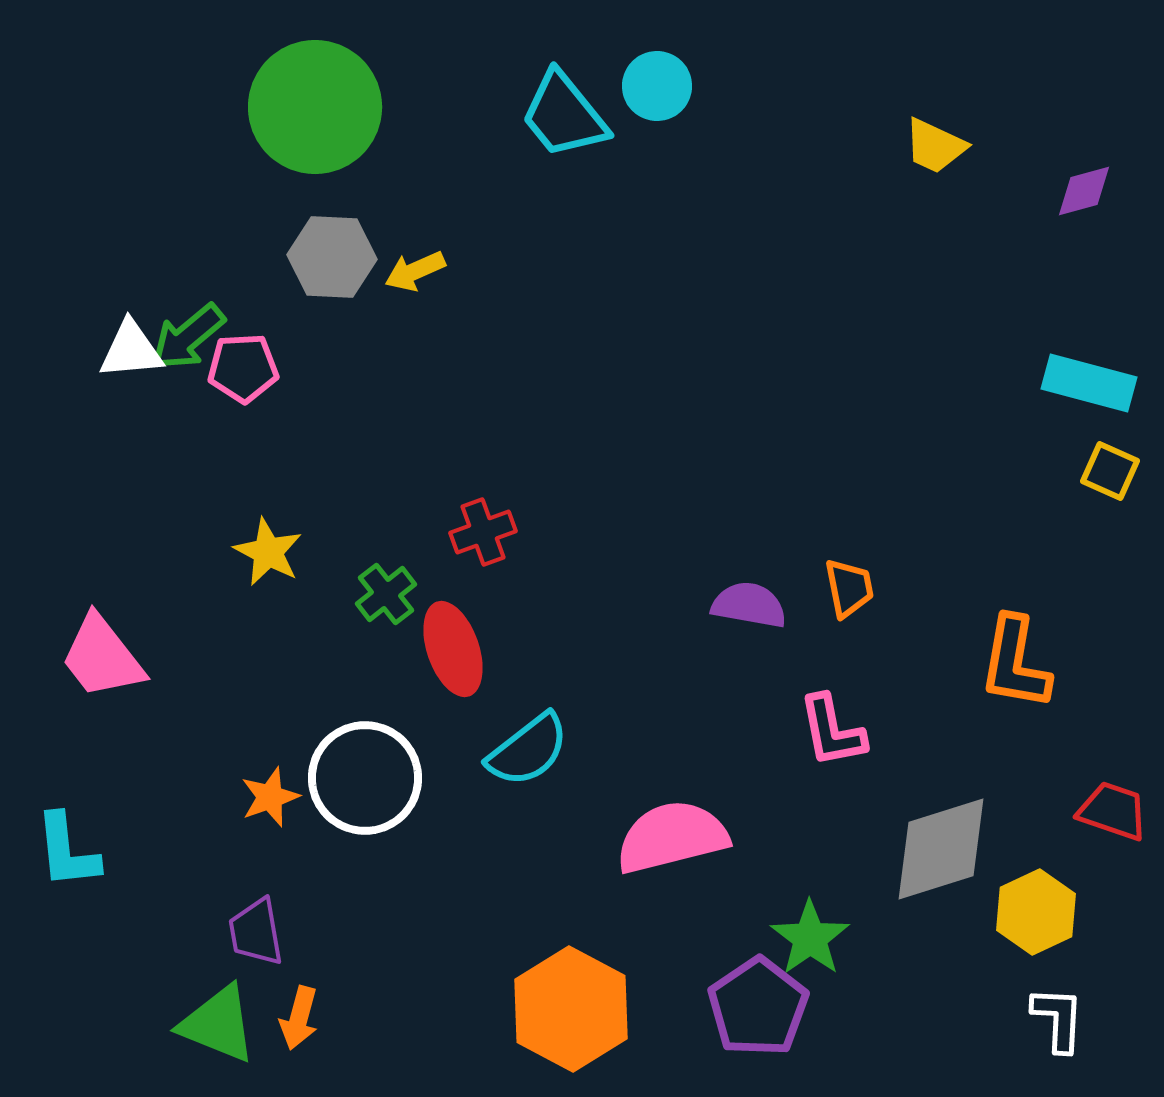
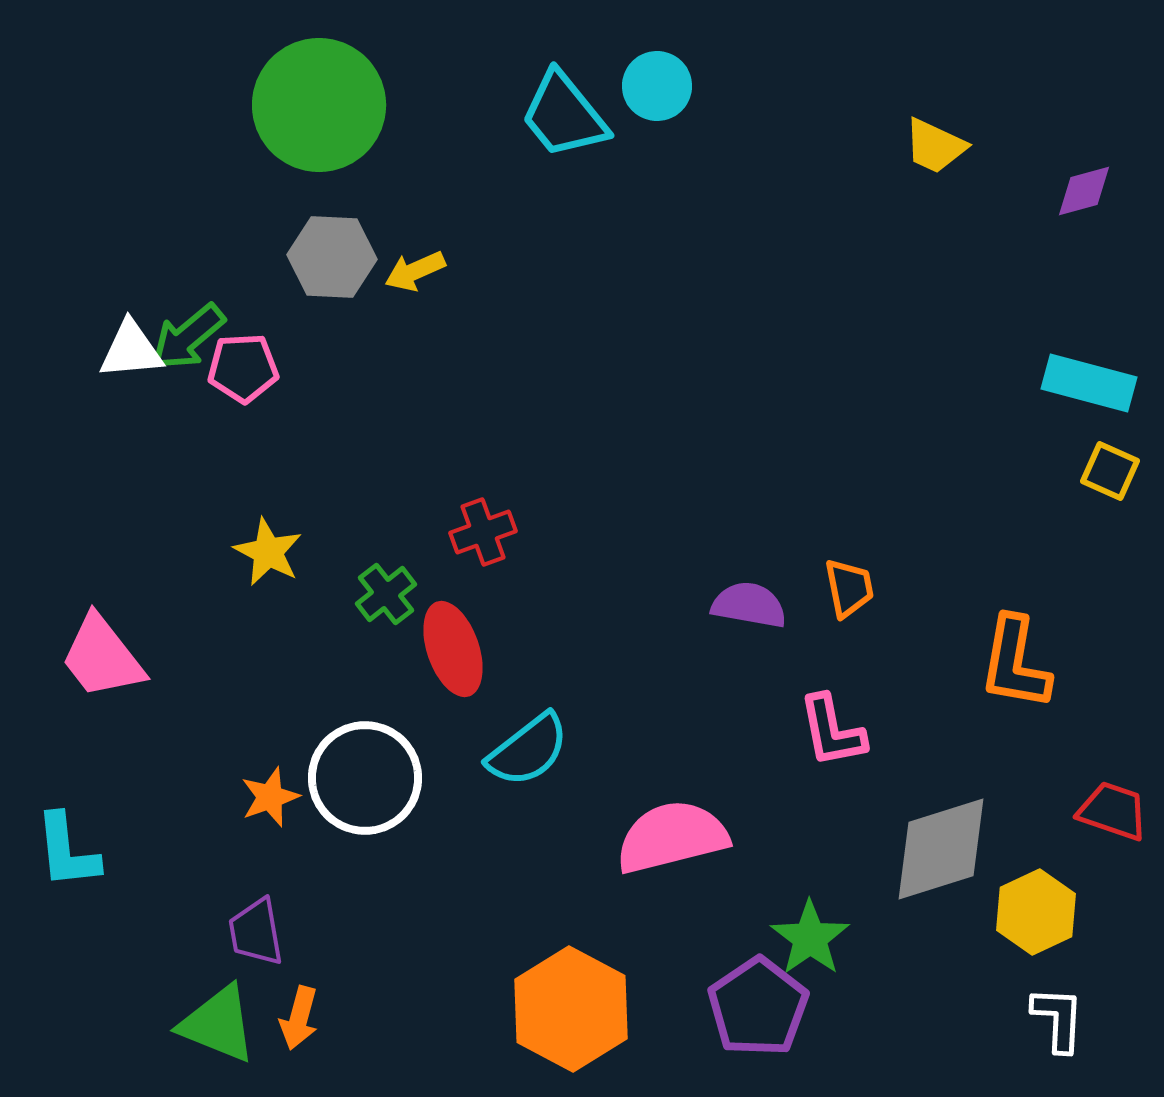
green circle: moved 4 px right, 2 px up
